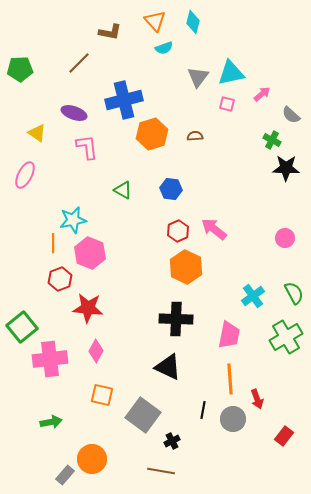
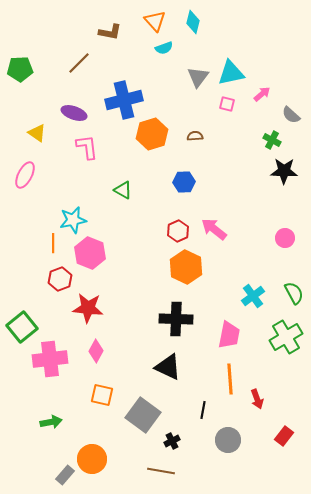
black star at (286, 168): moved 2 px left, 3 px down
blue hexagon at (171, 189): moved 13 px right, 7 px up; rotated 10 degrees counterclockwise
gray circle at (233, 419): moved 5 px left, 21 px down
